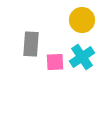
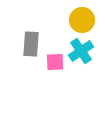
cyan cross: moved 1 px left, 6 px up
